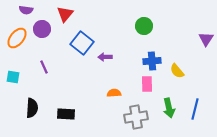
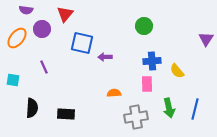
blue square: rotated 25 degrees counterclockwise
cyan square: moved 3 px down
